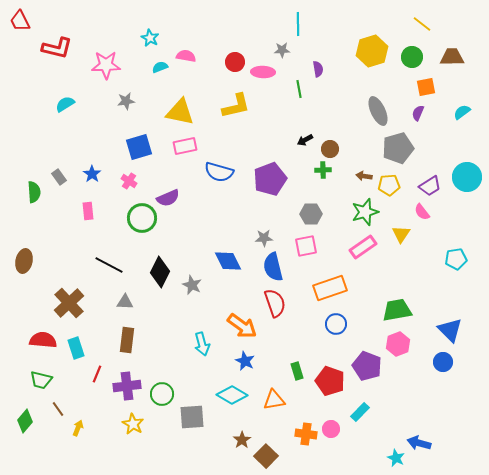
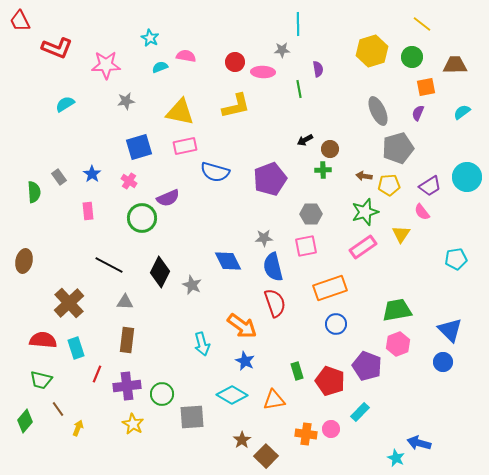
red L-shape at (57, 48): rotated 8 degrees clockwise
brown trapezoid at (452, 57): moved 3 px right, 8 px down
blue semicircle at (219, 172): moved 4 px left
